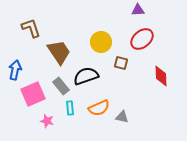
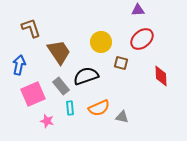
blue arrow: moved 4 px right, 5 px up
